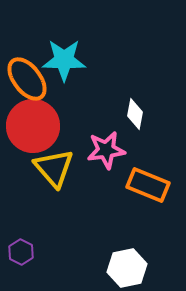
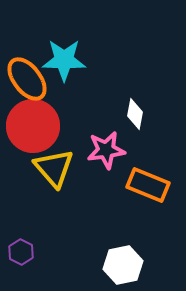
white hexagon: moved 4 px left, 3 px up
